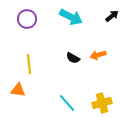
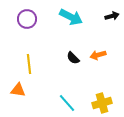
black arrow: rotated 24 degrees clockwise
black semicircle: rotated 16 degrees clockwise
